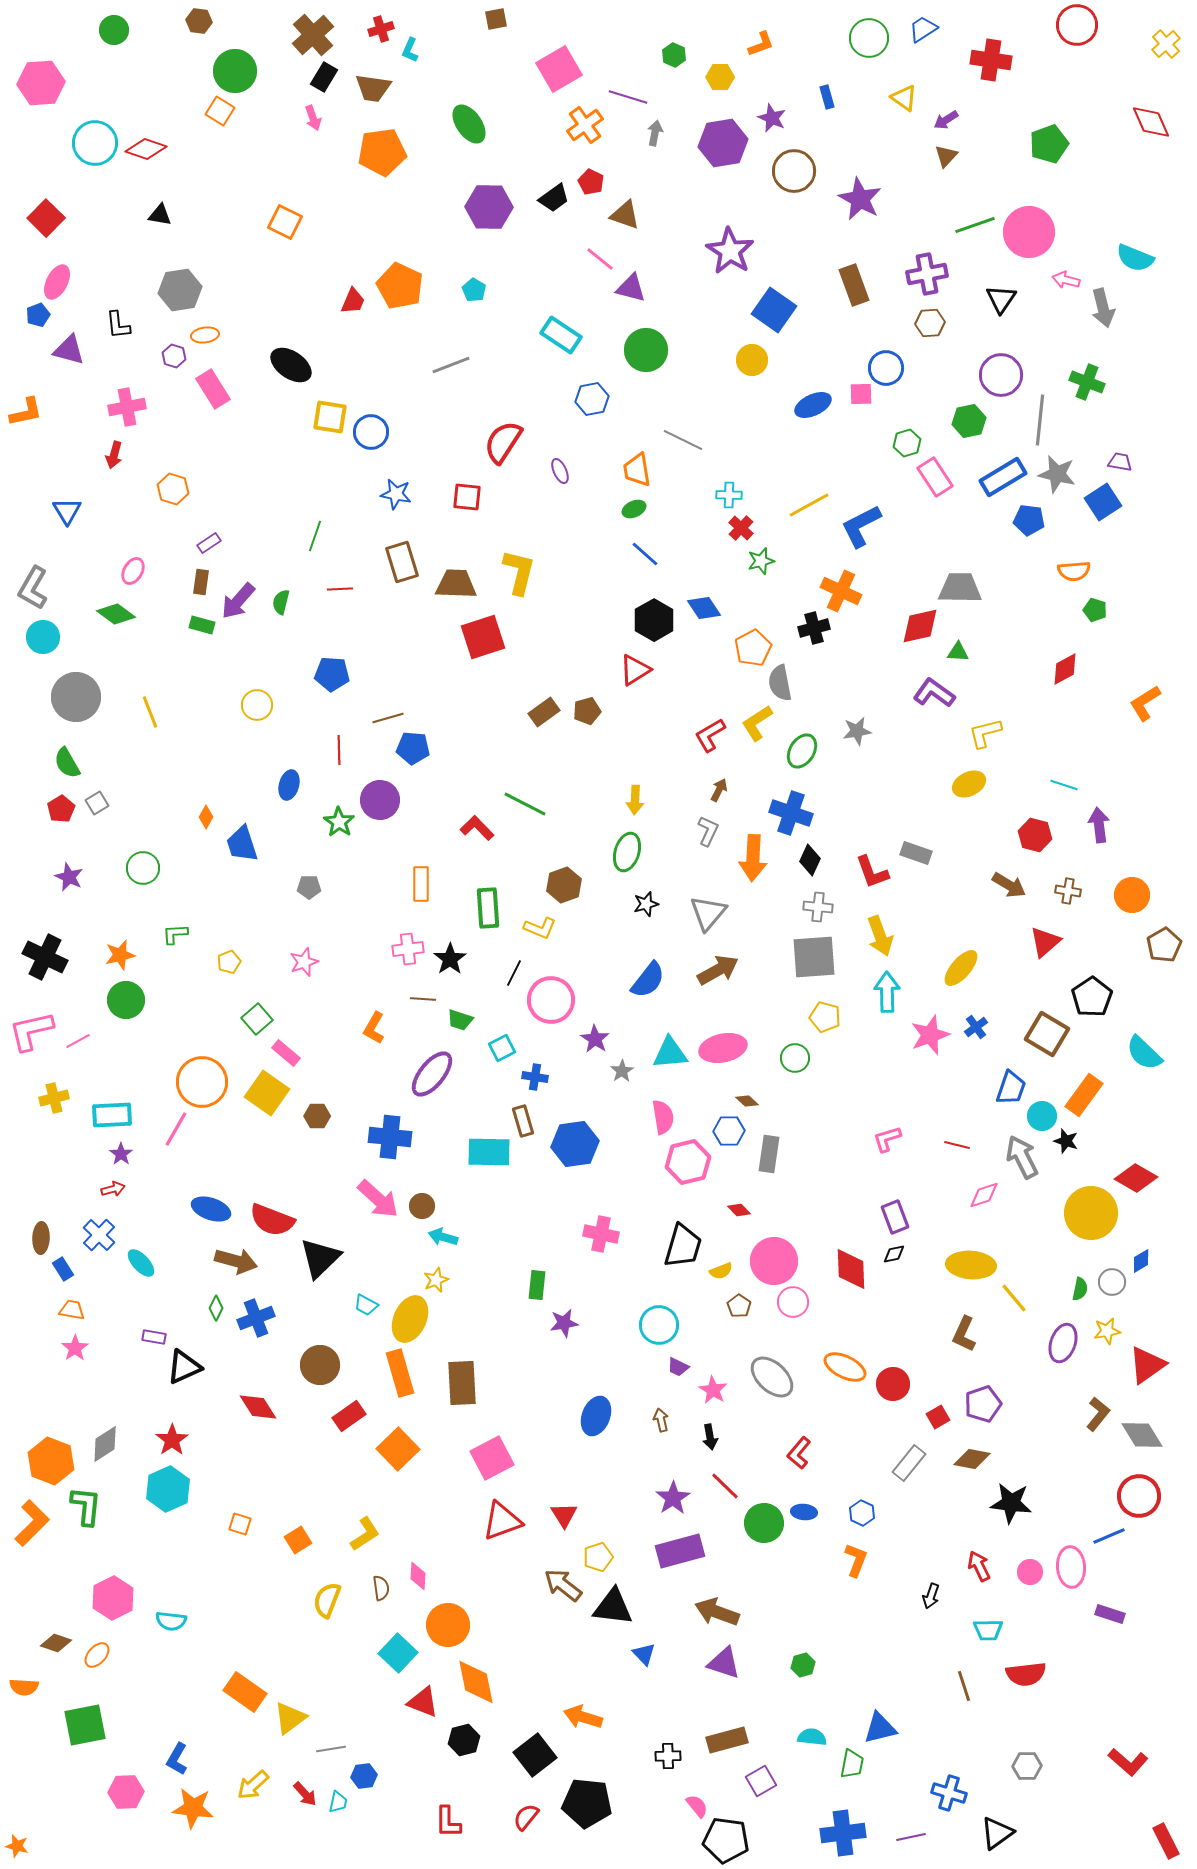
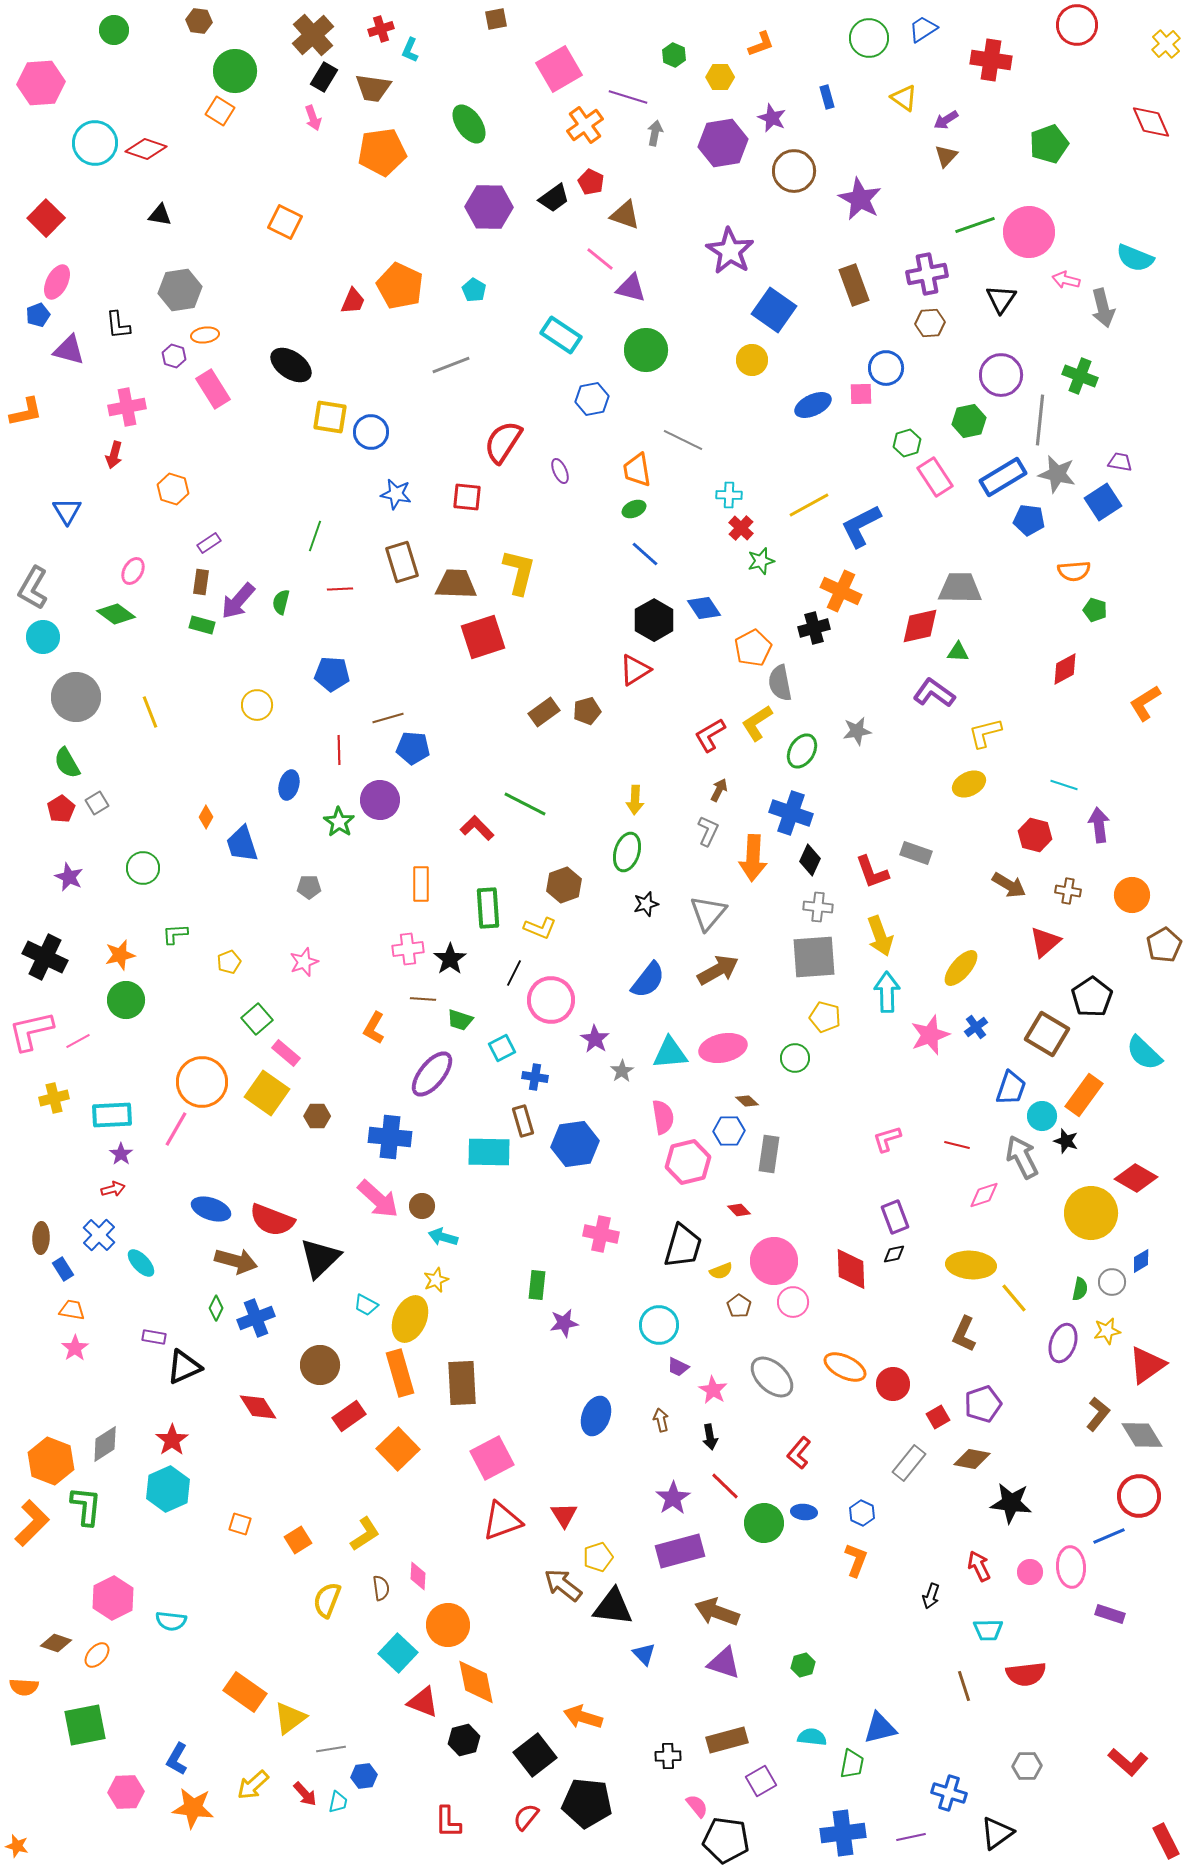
green cross at (1087, 382): moved 7 px left, 6 px up
